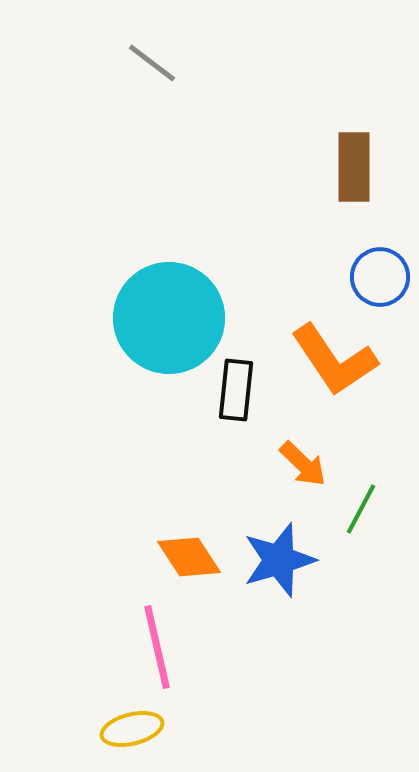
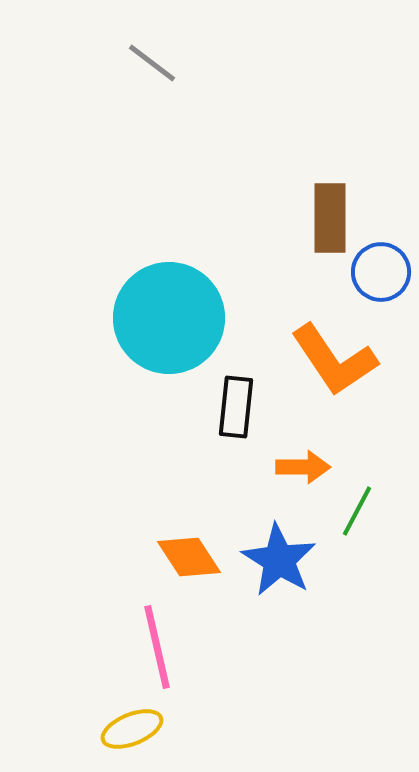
brown rectangle: moved 24 px left, 51 px down
blue circle: moved 1 px right, 5 px up
black rectangle: moved 17 px down
orange arrow: moved 3 px down; rotated 44 degrees counterclockwise
green line: moved 4 px left, 2 px down
blue star: rotated 24 degrees counterclockwise
yellow ellipse: rotated 8 degrees counterclockwise
